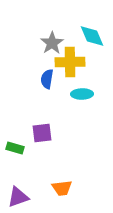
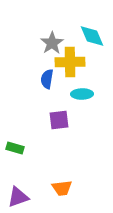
purple square: moved 17 px right, 13 px up
